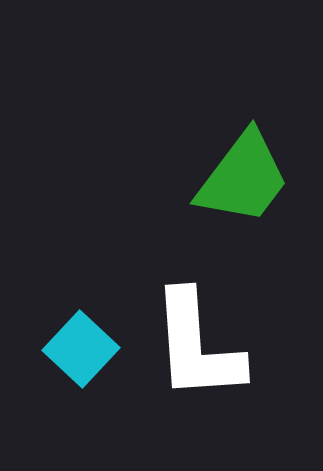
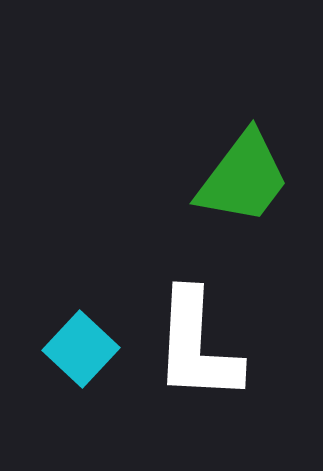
white L-shape: rotated 7 degrees clockwise
